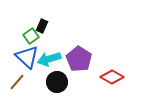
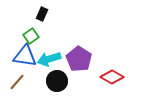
black rectangle: moved 12 px up
blue triangle: moved 2 px left, 1 px up; rotated 35 degrees counterclockwise
black circle: moved 1 px up
